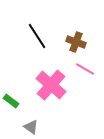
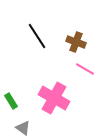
pink cross: moved 3 px right, 13 px down; rotated 12 degrees counterclockwise
green rectangle: rotated 21 degrees clockwise
gray triangle: moved 8 px left, 1 px down
